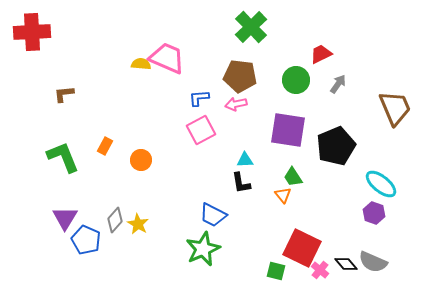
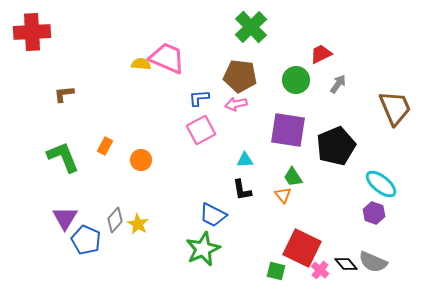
black L-shape: moved 1 px right, 7 px down
